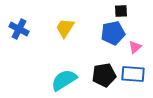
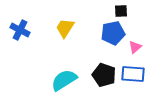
blue cross: moved 1 px right, 1 px down
black pentagon: rotated 30 degrees clockwise
